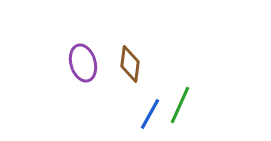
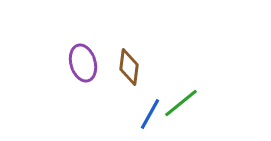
brown diamond: moved 1 px left, 3 px down
green line: moved 1 px right, 2 px up; rotated 27 degrees clockwise
